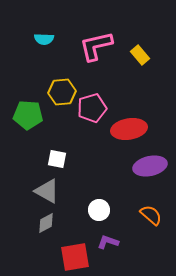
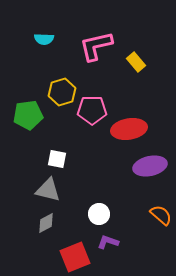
yellow rectangle: moved 4 px left, 7 px down
yellow hexagon: rotated 12 degrees counterclockwise
pink pentagon: moved 2 px down; rotated 16 degrees clockwise
green pentagon: rotated 12 degrees counterclockwise
gray triangle: moved 1 px right, 1 px up; rotated 16 degrees counterclockwise
white circle: moved 4 px down
orange semicircle: moved 10 px right
red square: rotated 12 degrees counterclockwise
